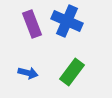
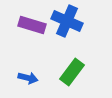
purple rectangle: moved 1 px down; rotated 52 degrees counterclockwise
blue arrow: moved 5 px down
